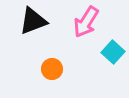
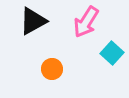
black triangle: rotated 8 degrees counterclockwise
cyan square: moved 1 px left, 1 px down
